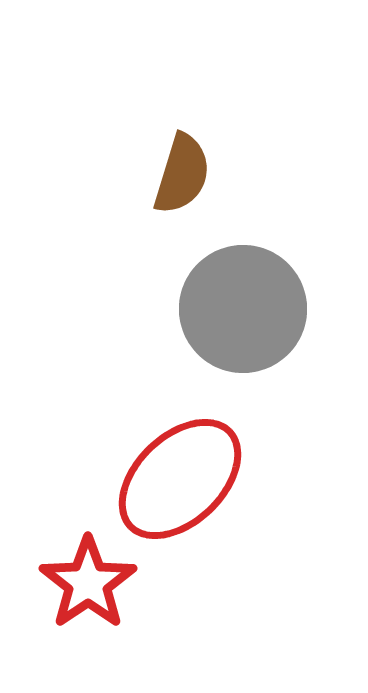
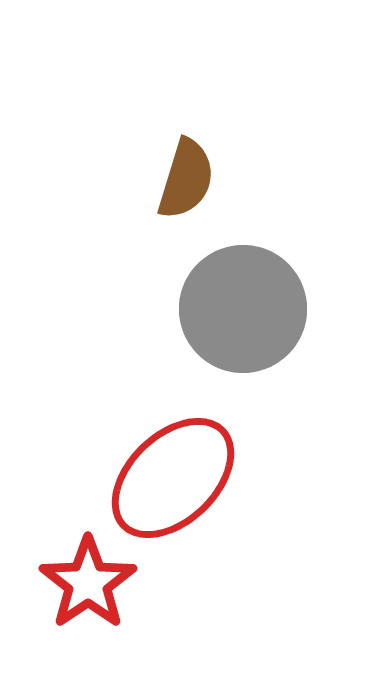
brown semicircle: moved 4 px right, 5 px down
red ellipse: moved 7 px left, 1 px up
